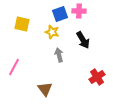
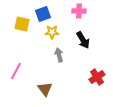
blue square: moved 17 px left
yellow star: rotated 16 degrees counterclockwise
pink line: moved 2 px right, 4 px down
